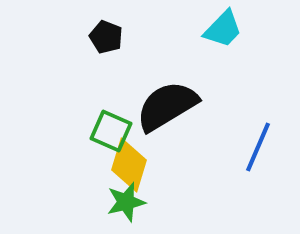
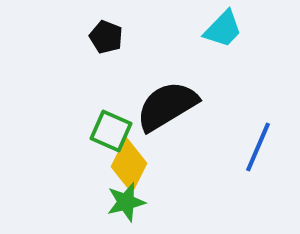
yellow diamond: rotated 10 degrees clockwise
